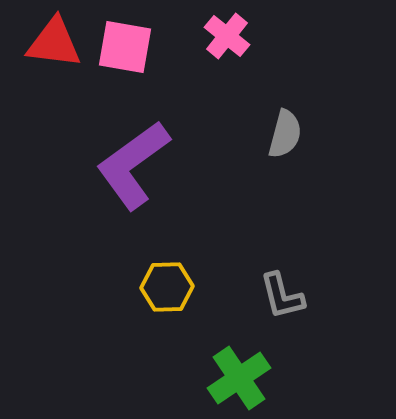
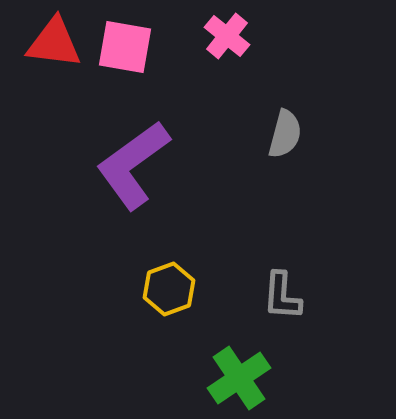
yellow hexagon: moved 2 px right, 2 px down; rotated 18 degrees counterclockwise
gray L-shape: rotated 18 degrees clockwise
